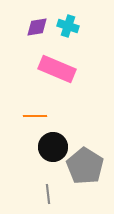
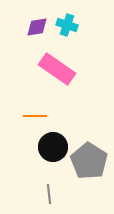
cyan cross: moved 1 px left, 1 px up
pink rectangle: rotated 12 degrees clockwise
gray pentagon: moved 4 px right, 5 px up
gray line: moved 1 px right
